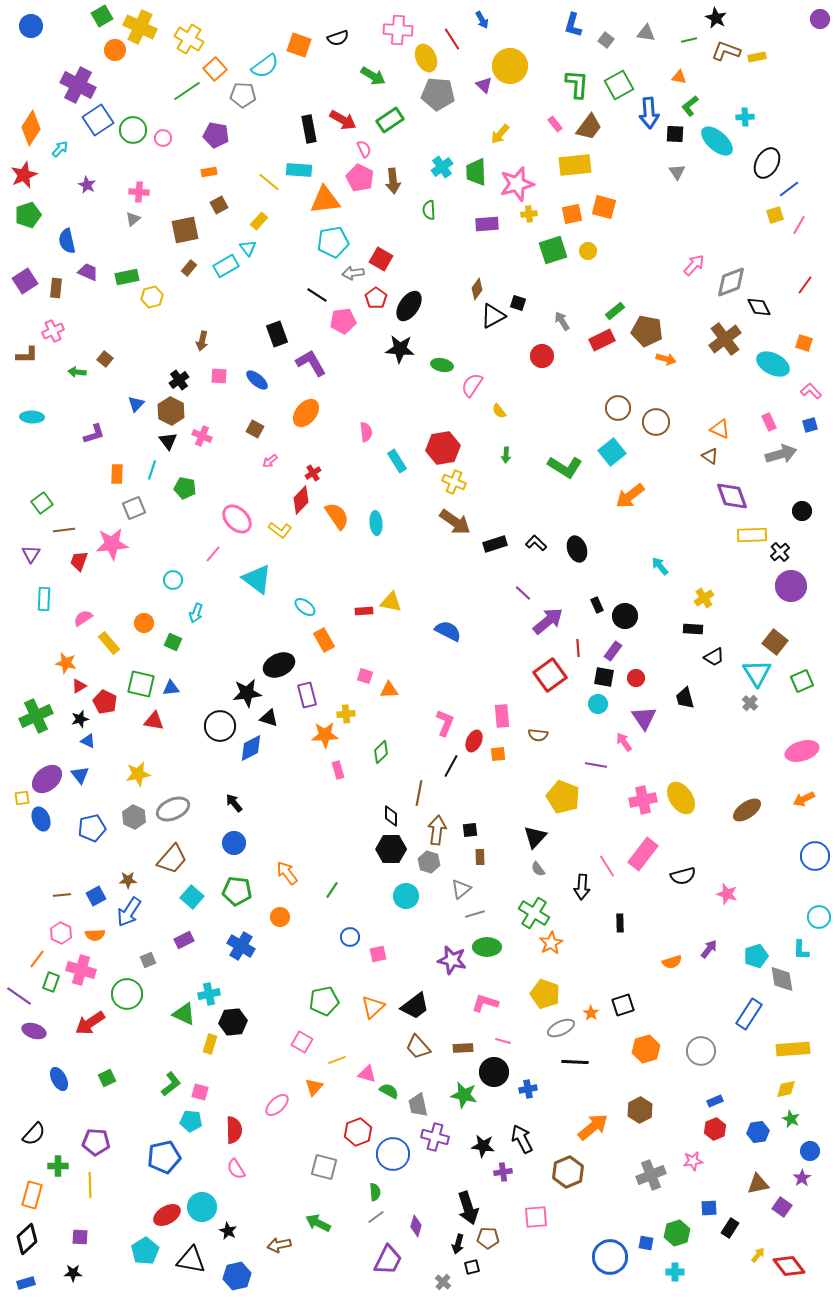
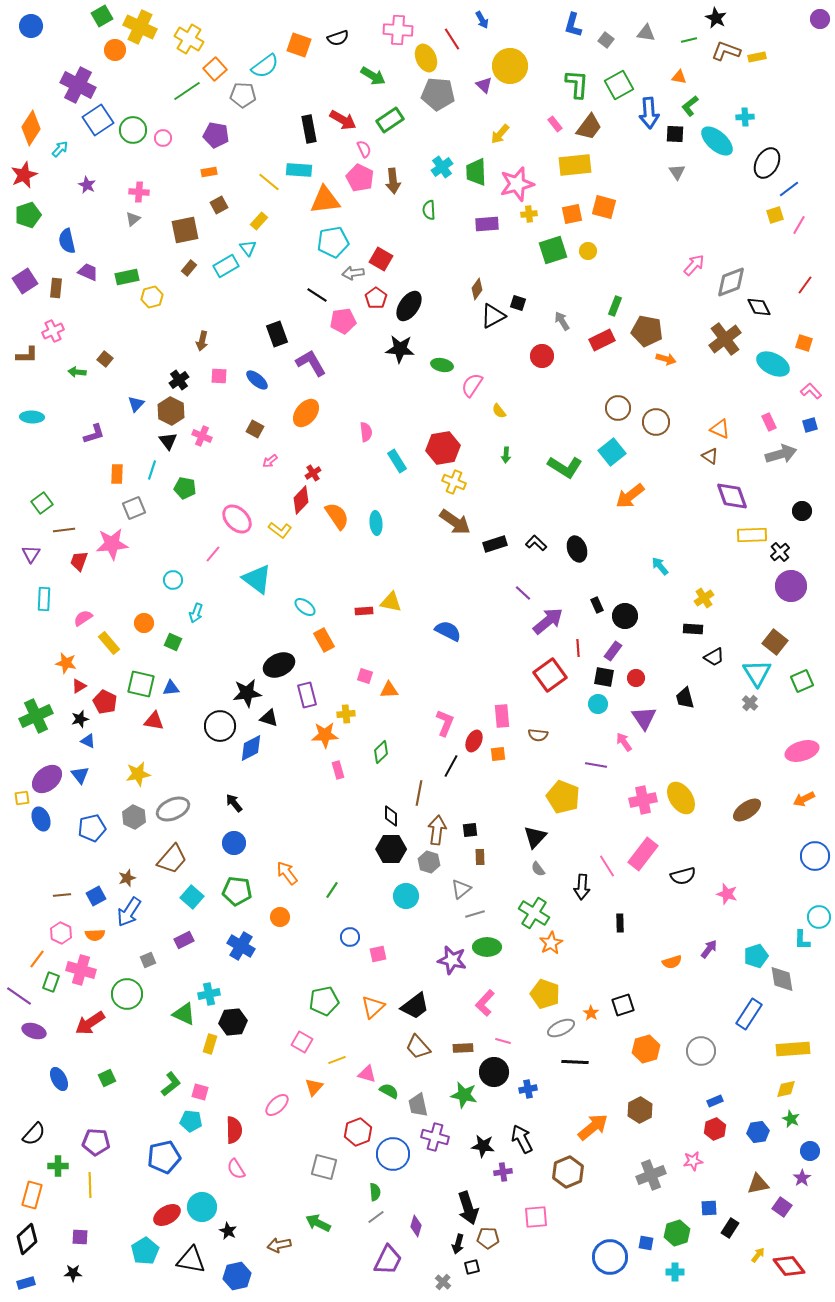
green rectangle at (615, 311): moved 5 px up; rotated 30 degrees counterclockwise
brown star at (128, 880): moved 1 px left, 2 px up; rotated 18 degrees counterclockwise
cyan L-shape at (801, 950): moved 1 px right, 10 px up
pink L-shape at (485, 1003): rotated 64 degrees counterclockwise
